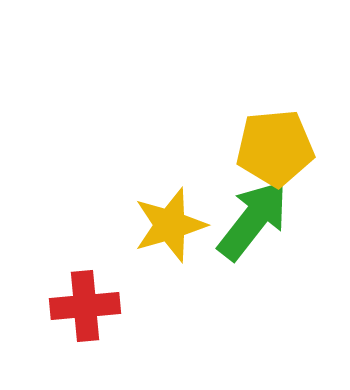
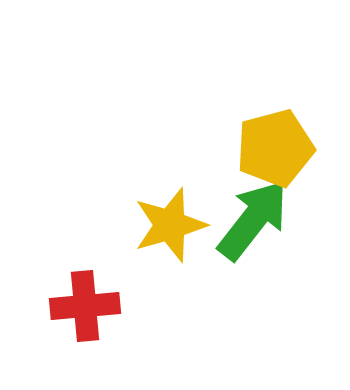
yellow pentagon: rotated 10 degrees counterclockwise
